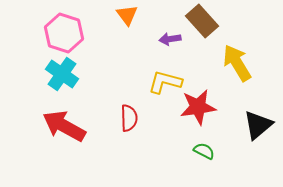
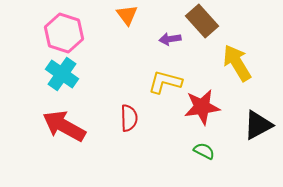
red star: moved 4 px right
black triangle: rotated 12 degrees clockwise
